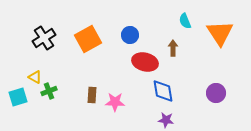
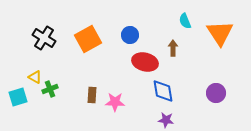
black cross: rotated 25 degrees counterclockwise
green cross: moved 1 px right, 2 px up
